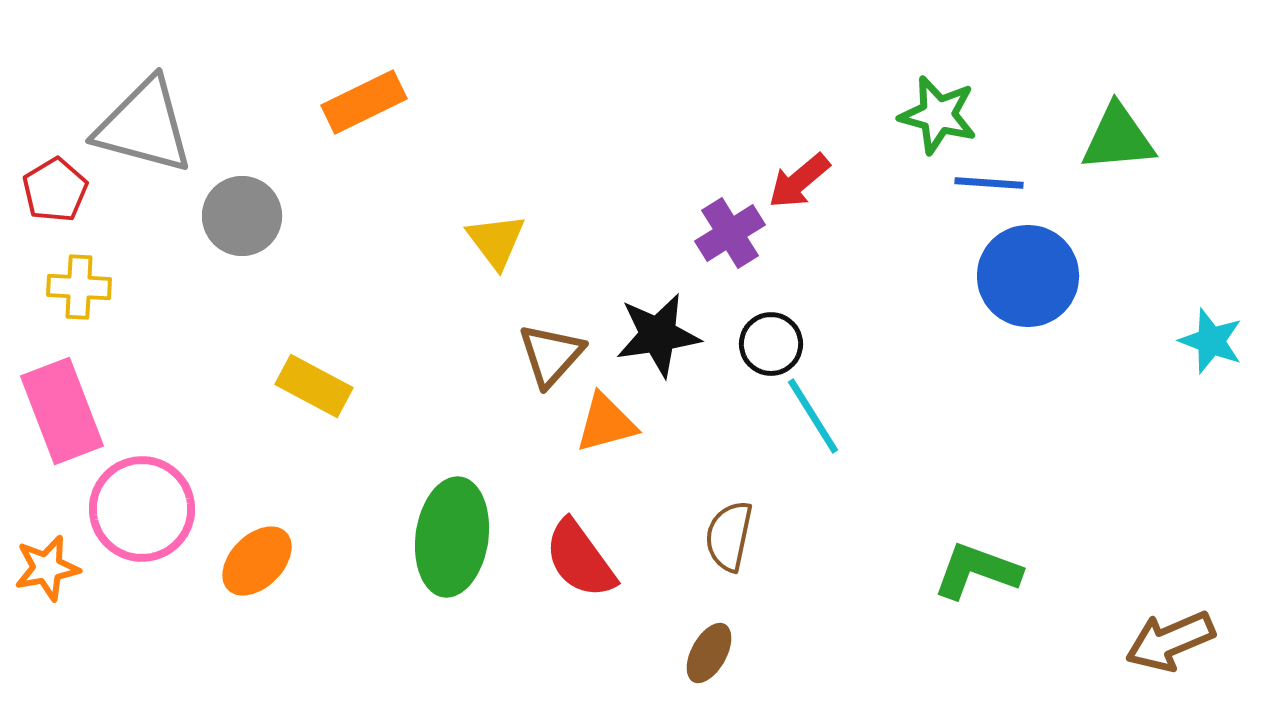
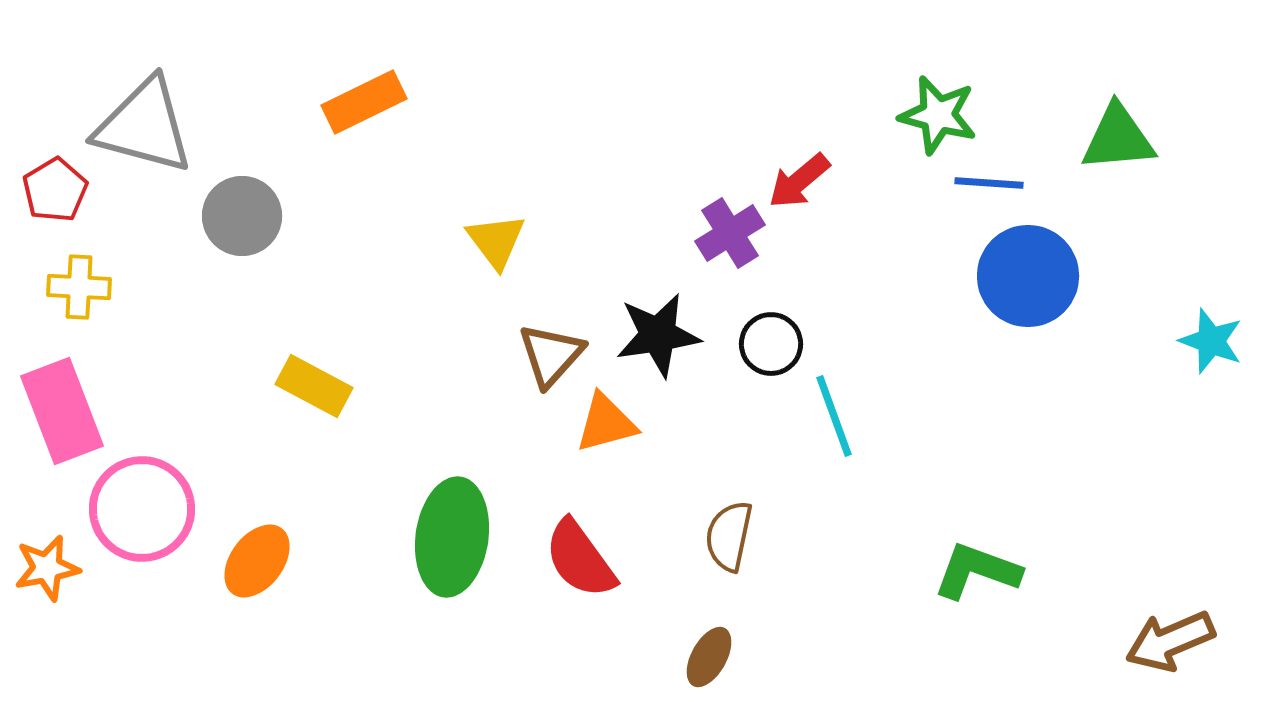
cyan line: moved 21 px right; rotated 12 degrees clockwise
orange ellipse: rotated 8 degrees counterclockwise
brown ellipse: moved 4 px down
